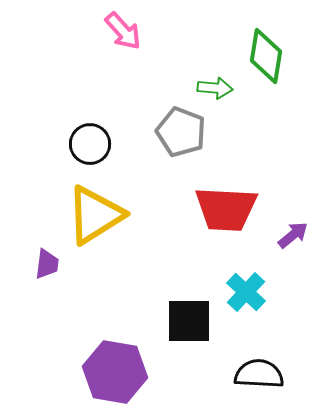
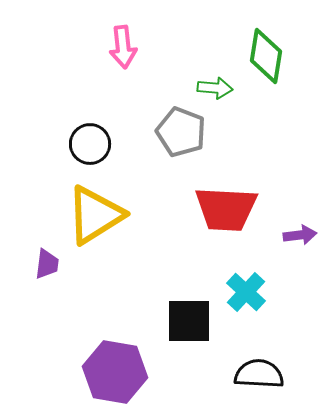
pink arrow: moved 16 px down; rotated 36 degrees clockwise
purple arrow: moved 7 px right; rotated 32 degrees clockwise
